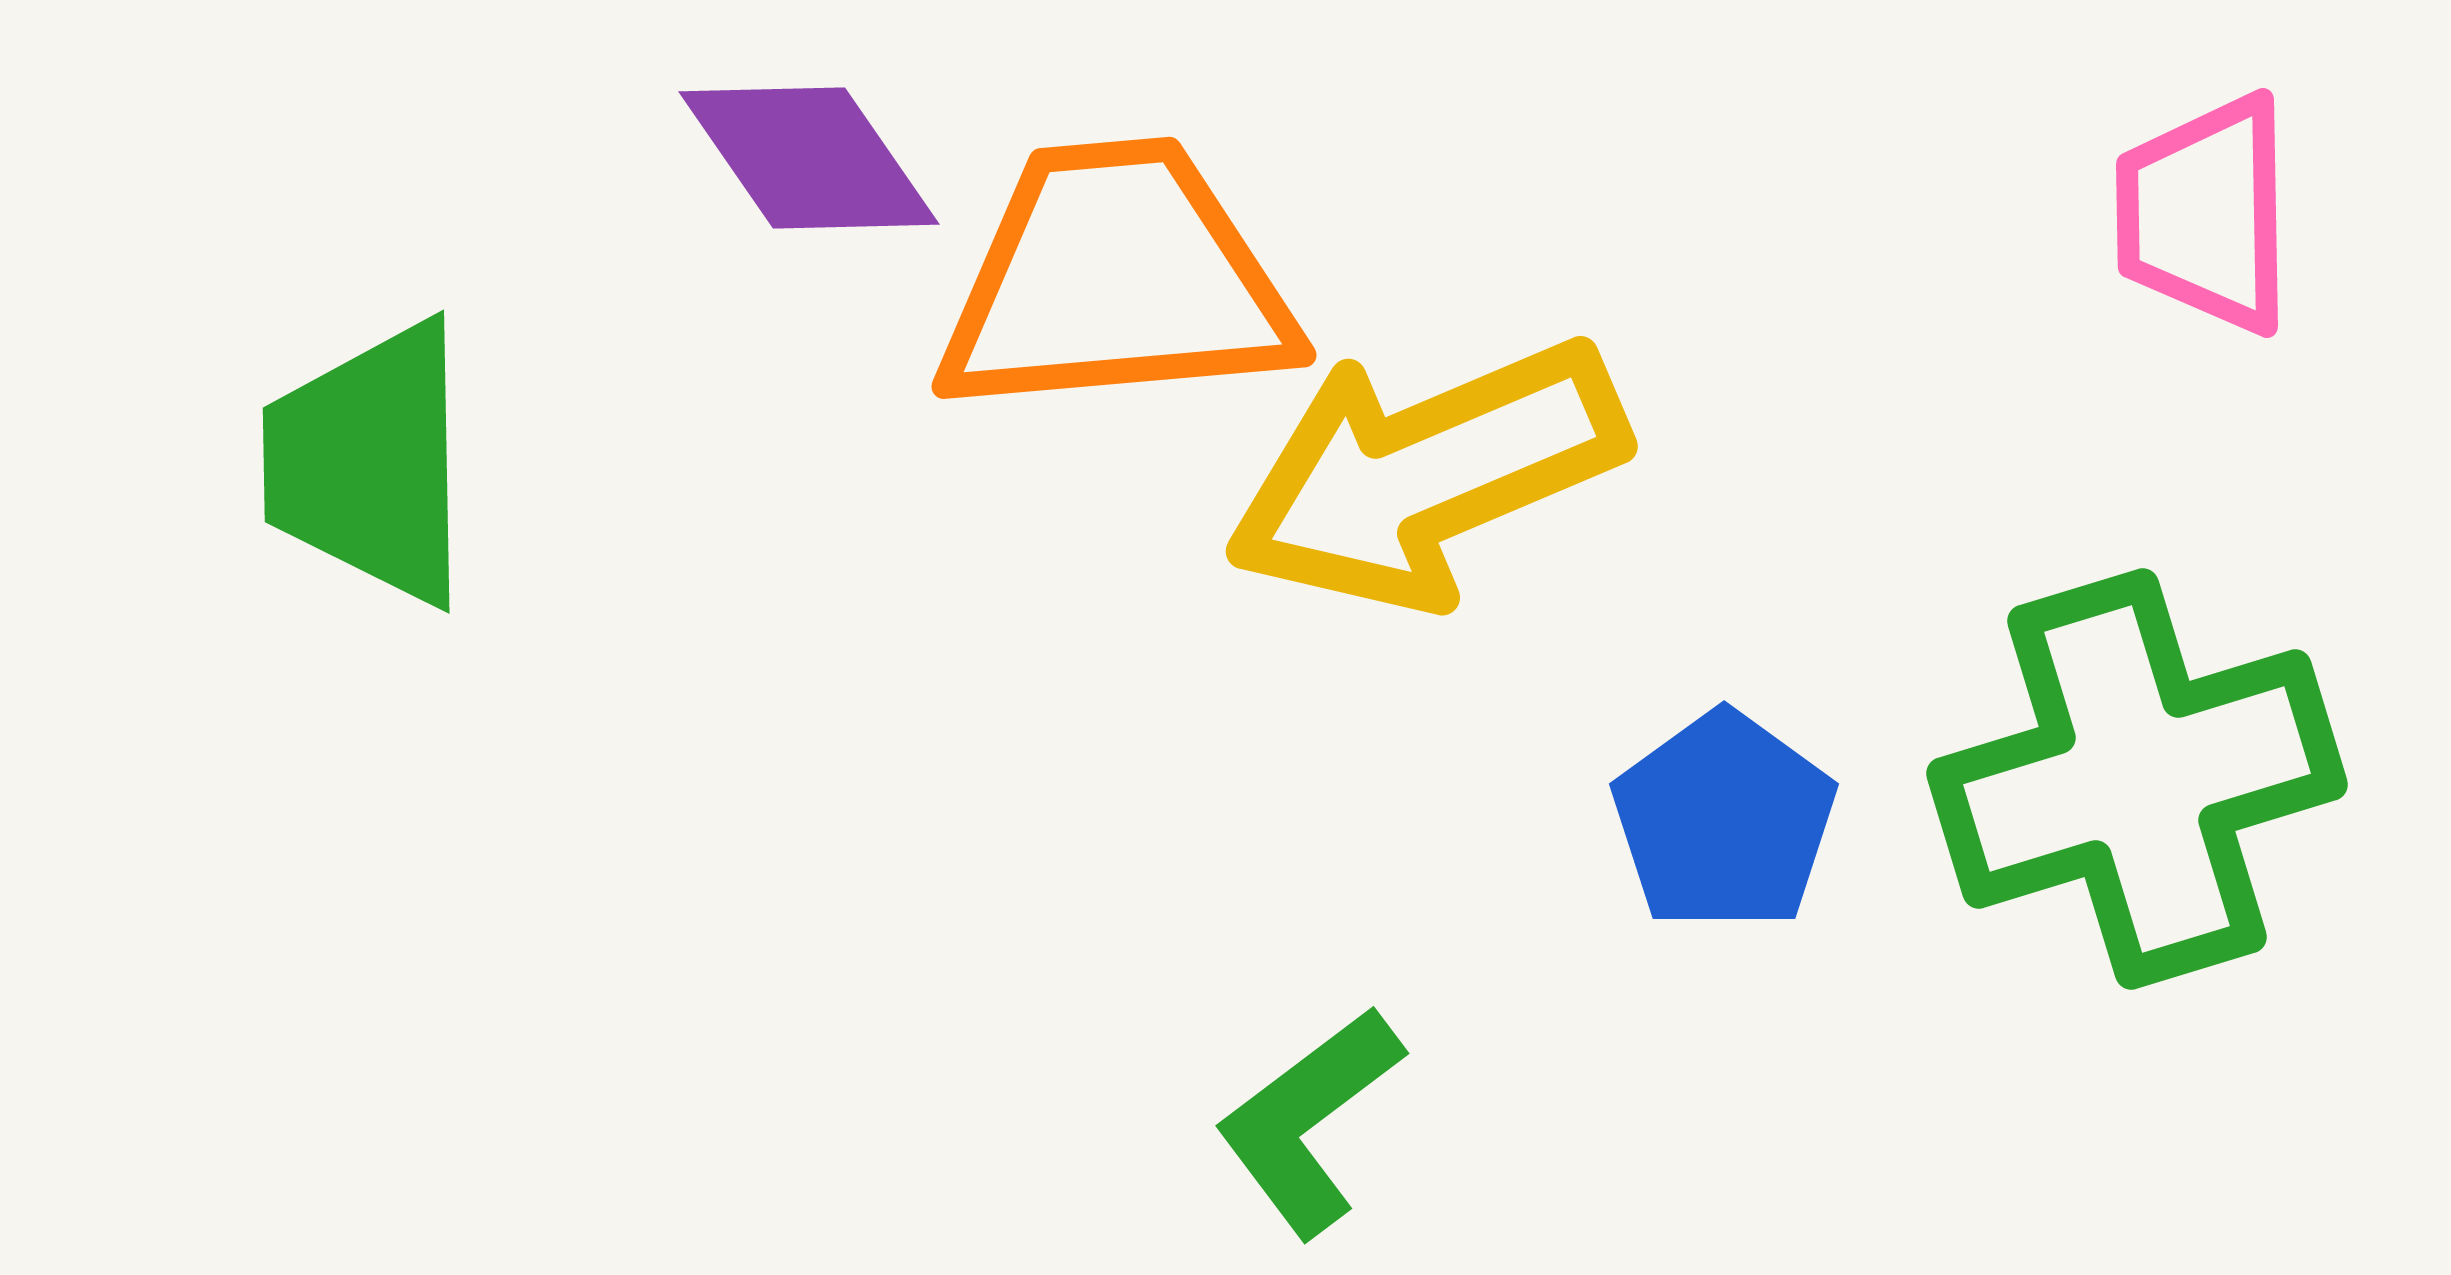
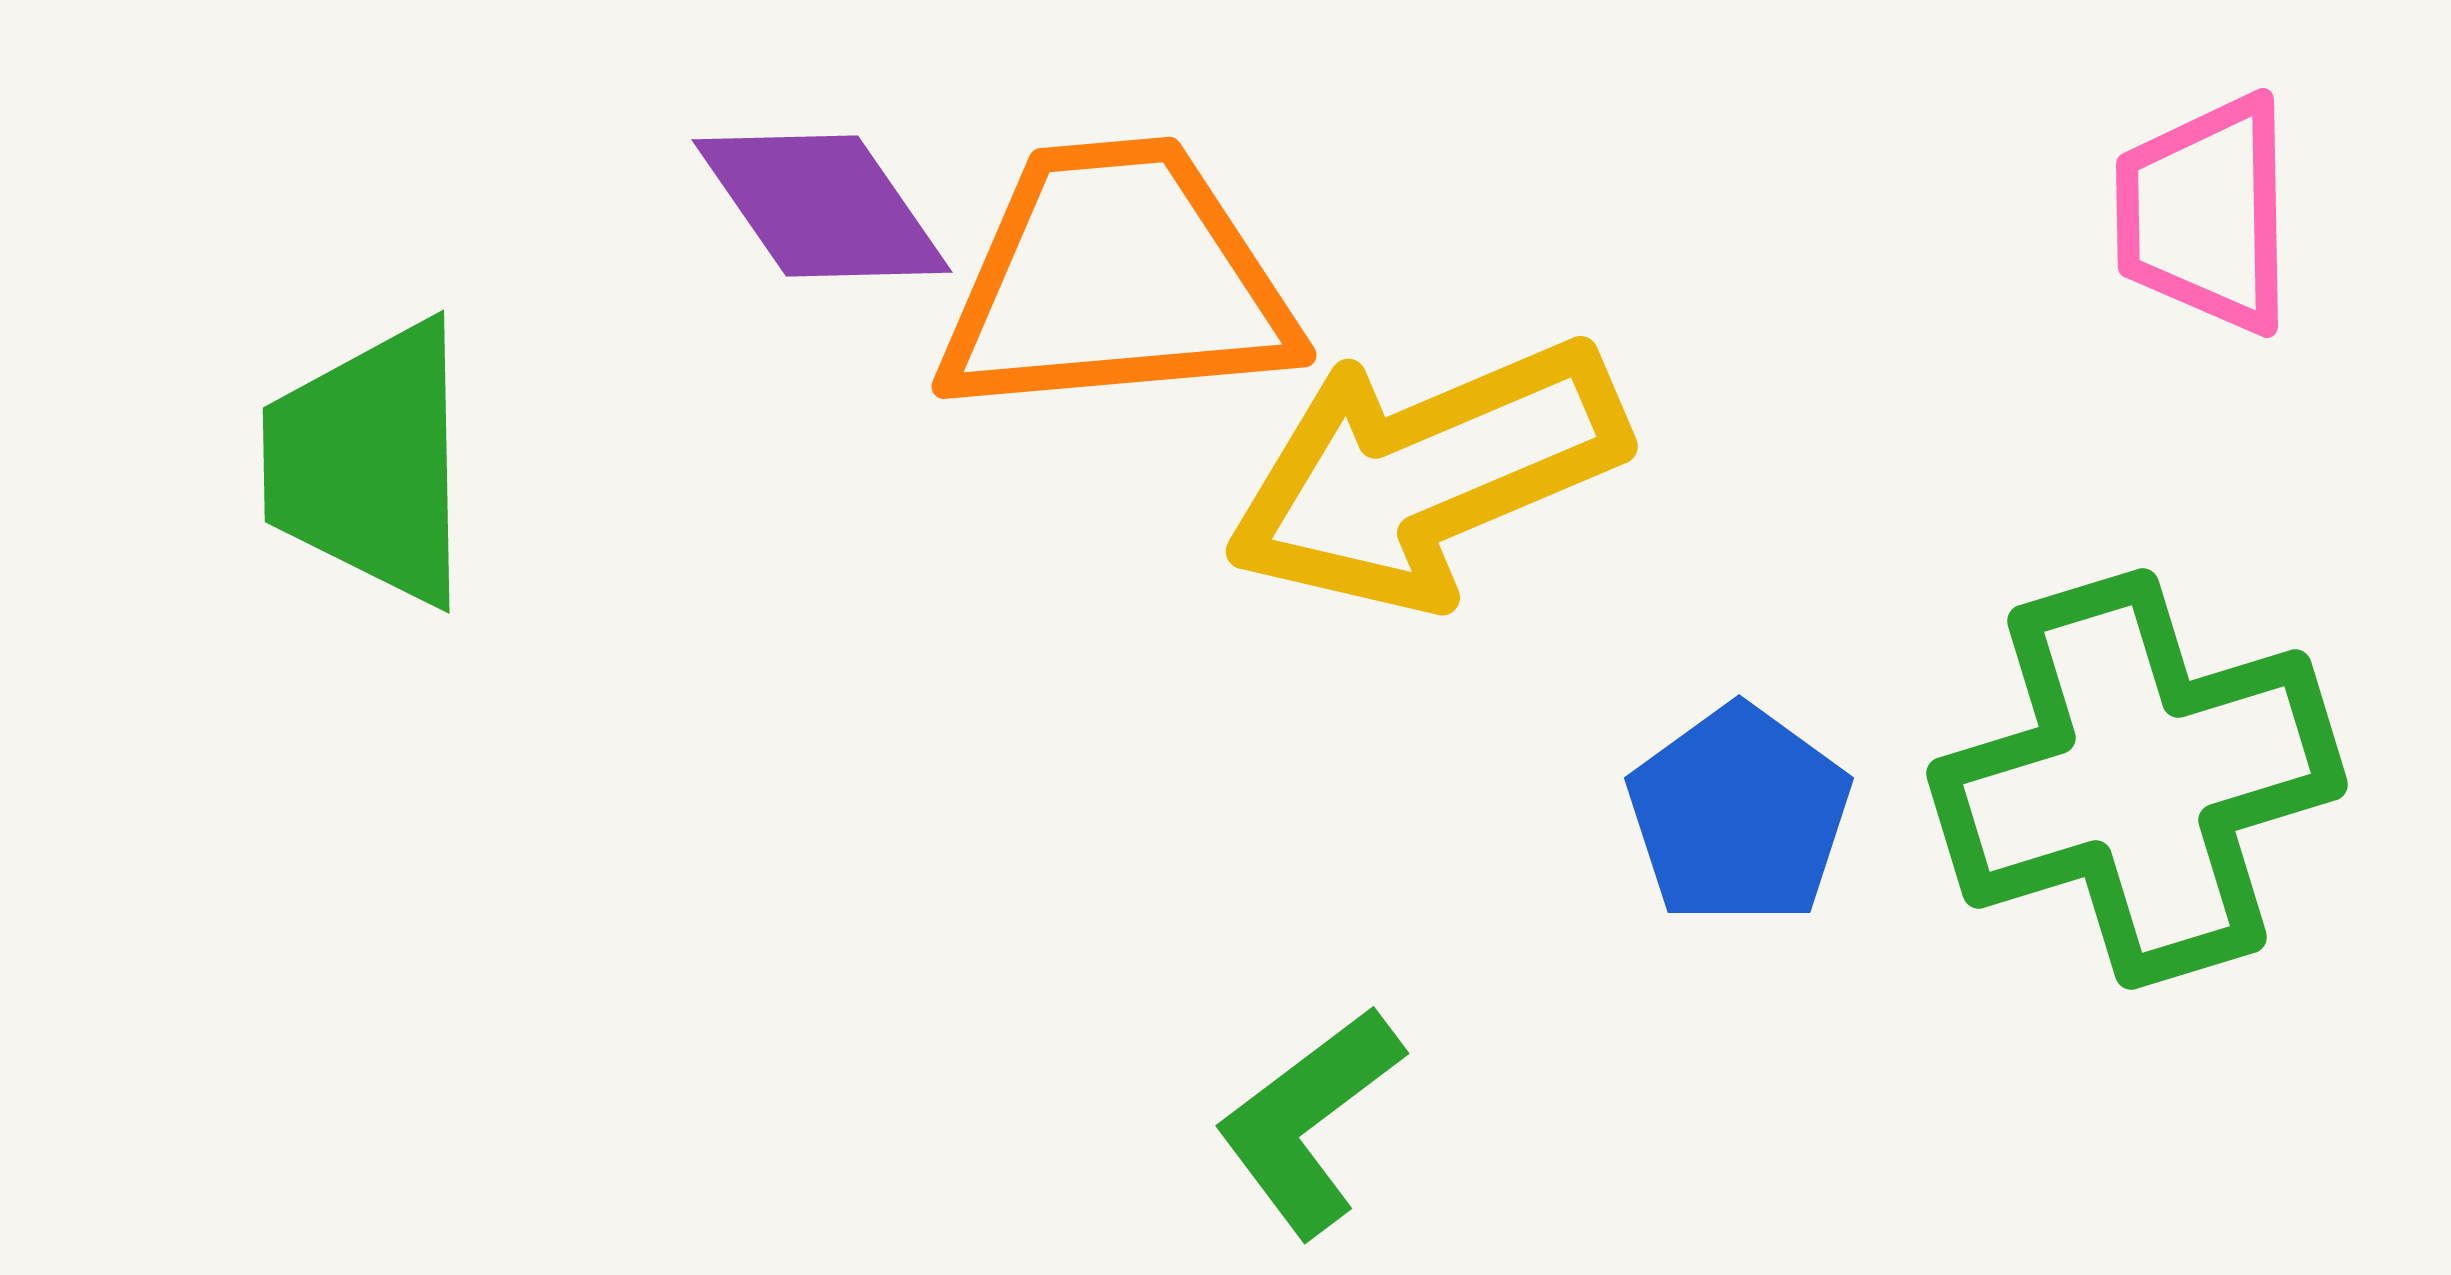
purple diamond: moved 13 px right, 48 px down
blue pentagon: moved 15 px right, 6 px up
